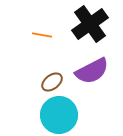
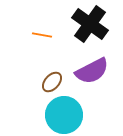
black cross: rotated 18 degrees counterclockwise
brown ellipse: rotated 10 degrees counterclockwise
cyan circle: moved 5 px right
